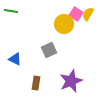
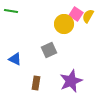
yellow semicircle: moved 2 px down
